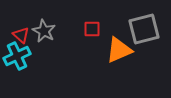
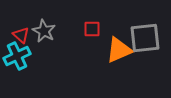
gray square: moved 1 px right, 9 px down; rotated 8 degrees clockwise
